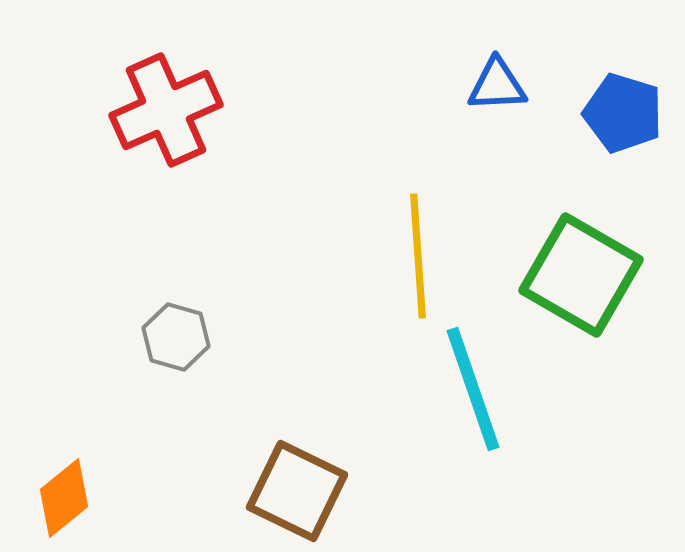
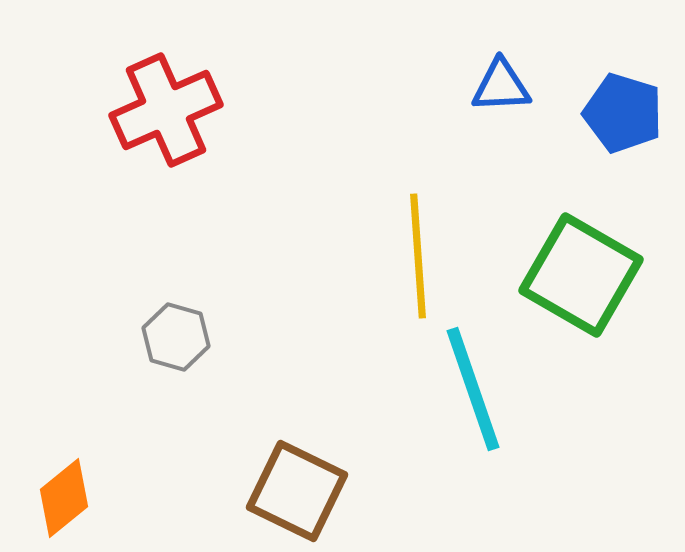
blue triangle: moved 4 px right, 1 px down
